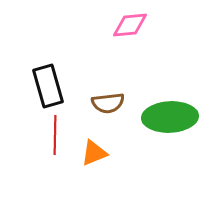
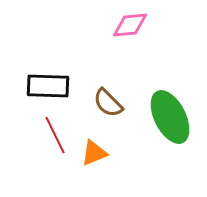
black rectangle: rotated 72 degrees counterclockwise
brown semicircle: rotated 52 degrees clockwise
green ellipse: rotated 66 degrees clockwise
red line: rotated 27 degrees counterclockwise
